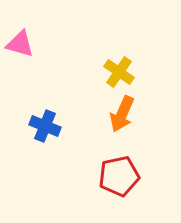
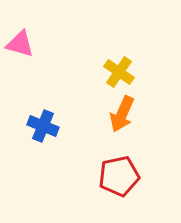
blue cross: moved 2 px left
